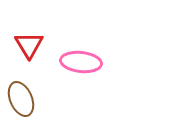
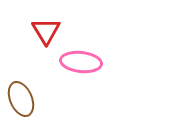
red triangle: moved 17 px right, 14 px up
